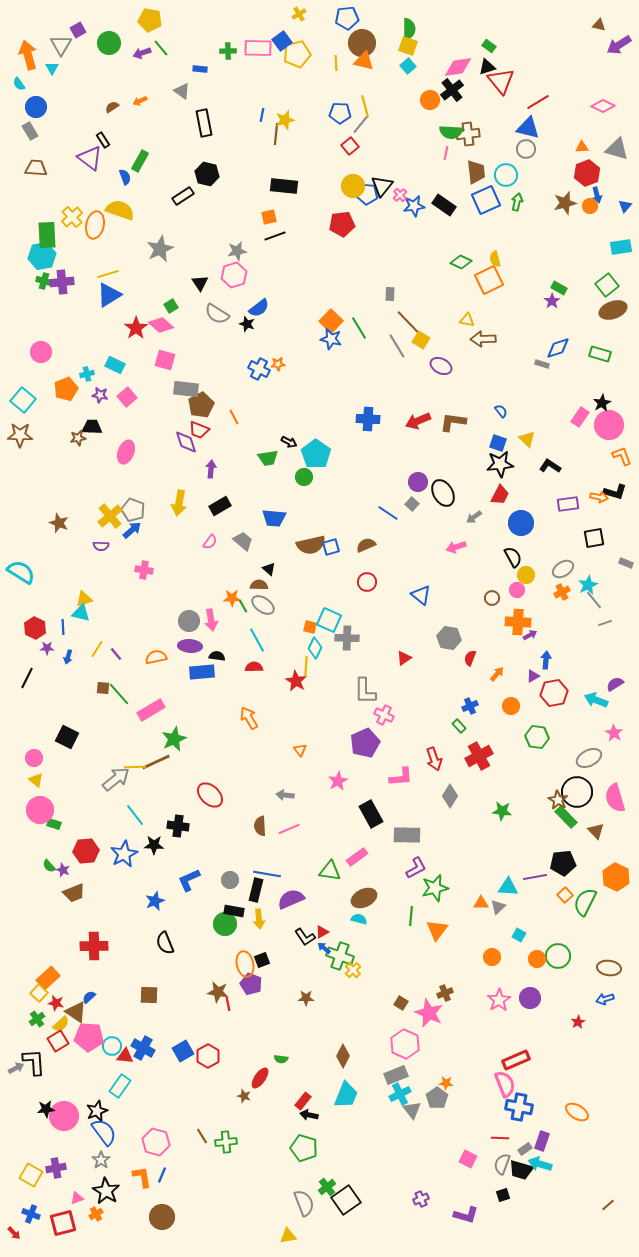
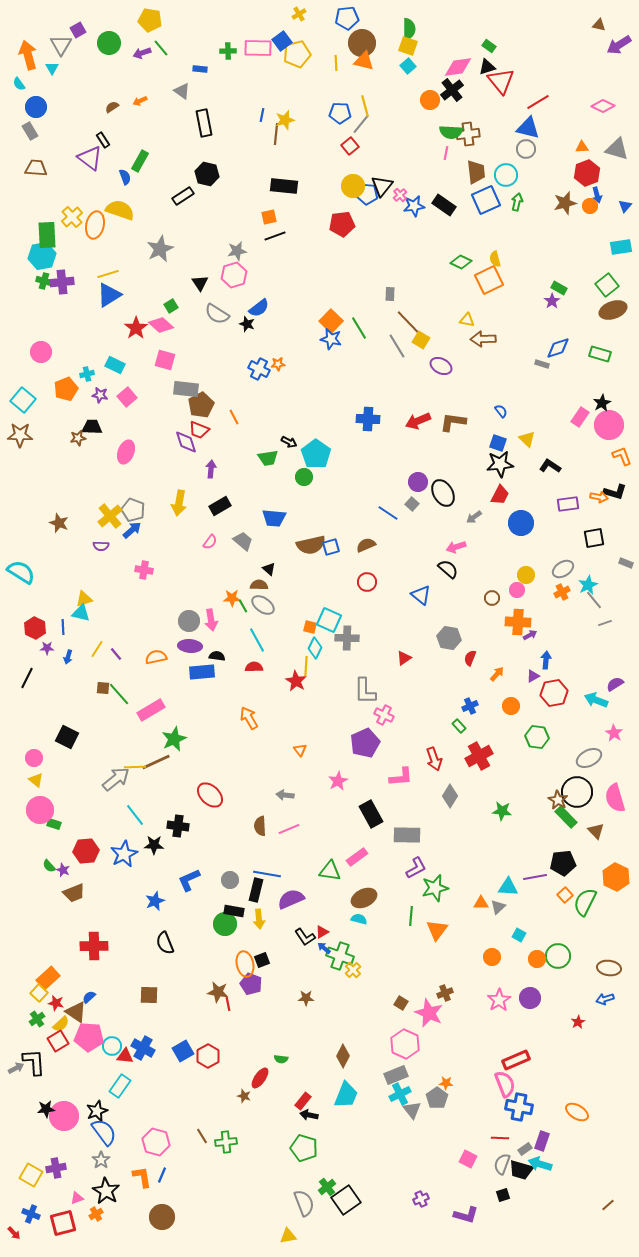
black semicircle at (513, 557): moved 65 px left, 12 px down; rotated 20 degrees counterclockwise
